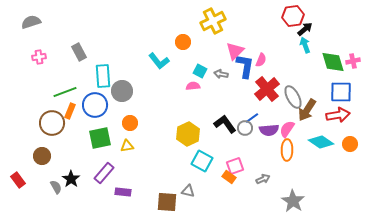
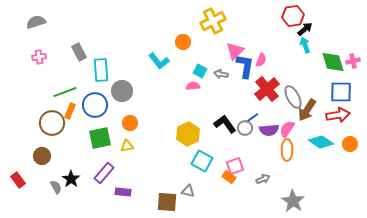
gray semicircle at (31, 22): moved 5 px right
cyan rectangle at (103, 76): moved 2 px left, 6 px up
